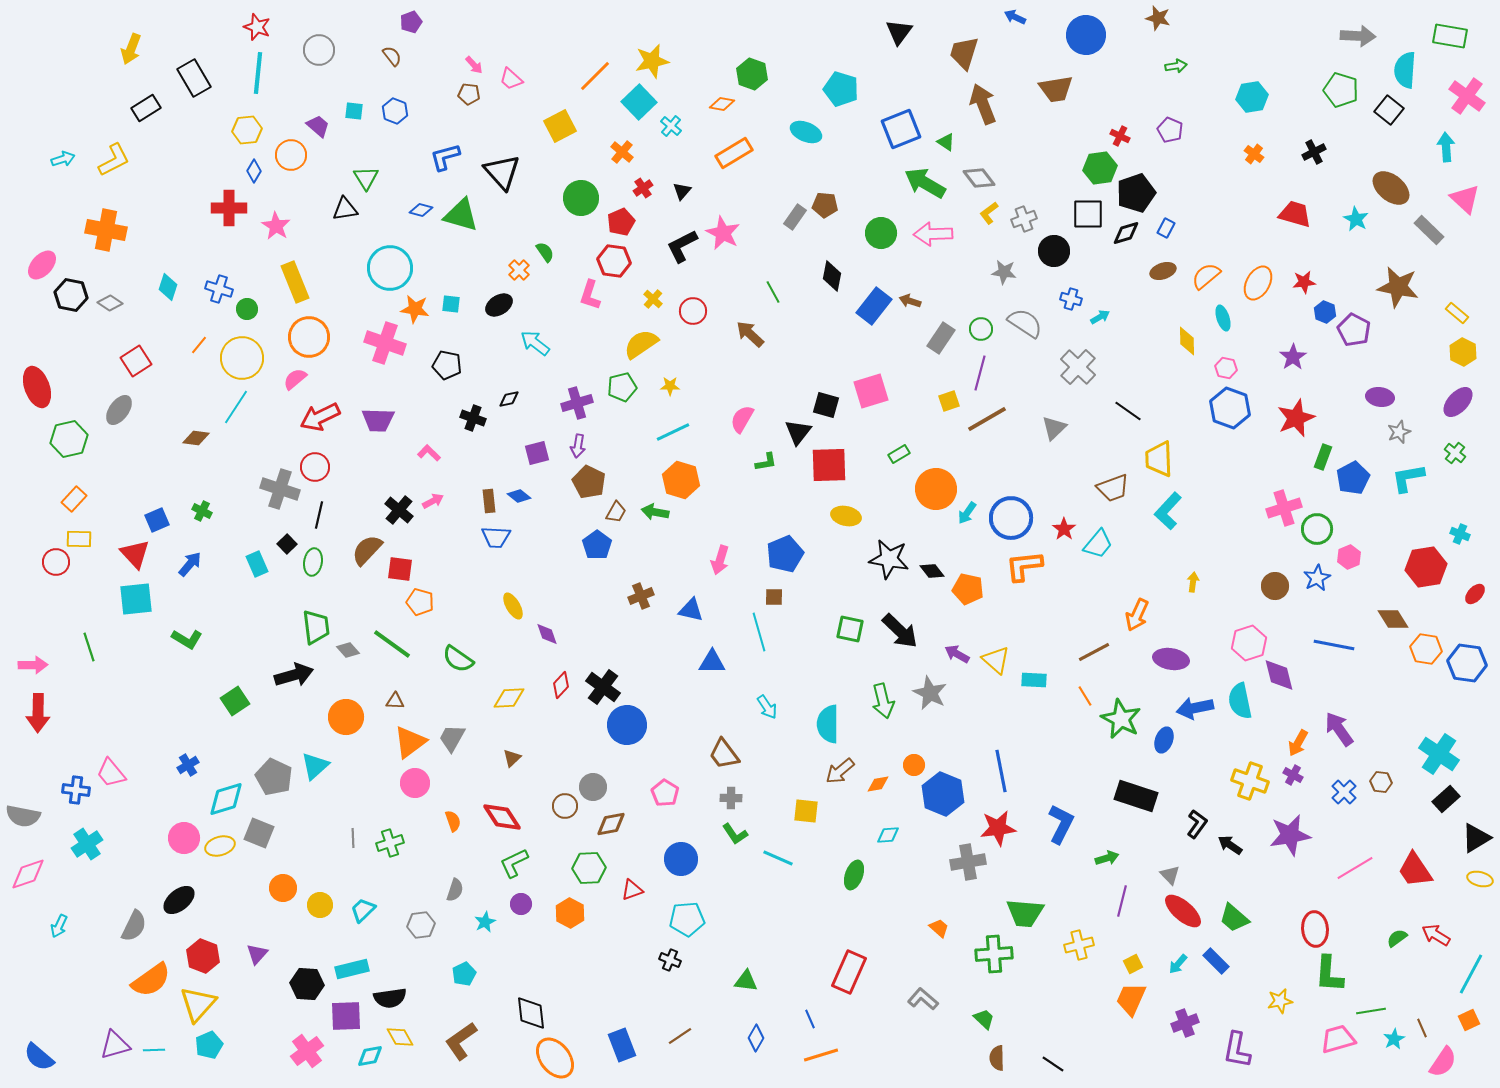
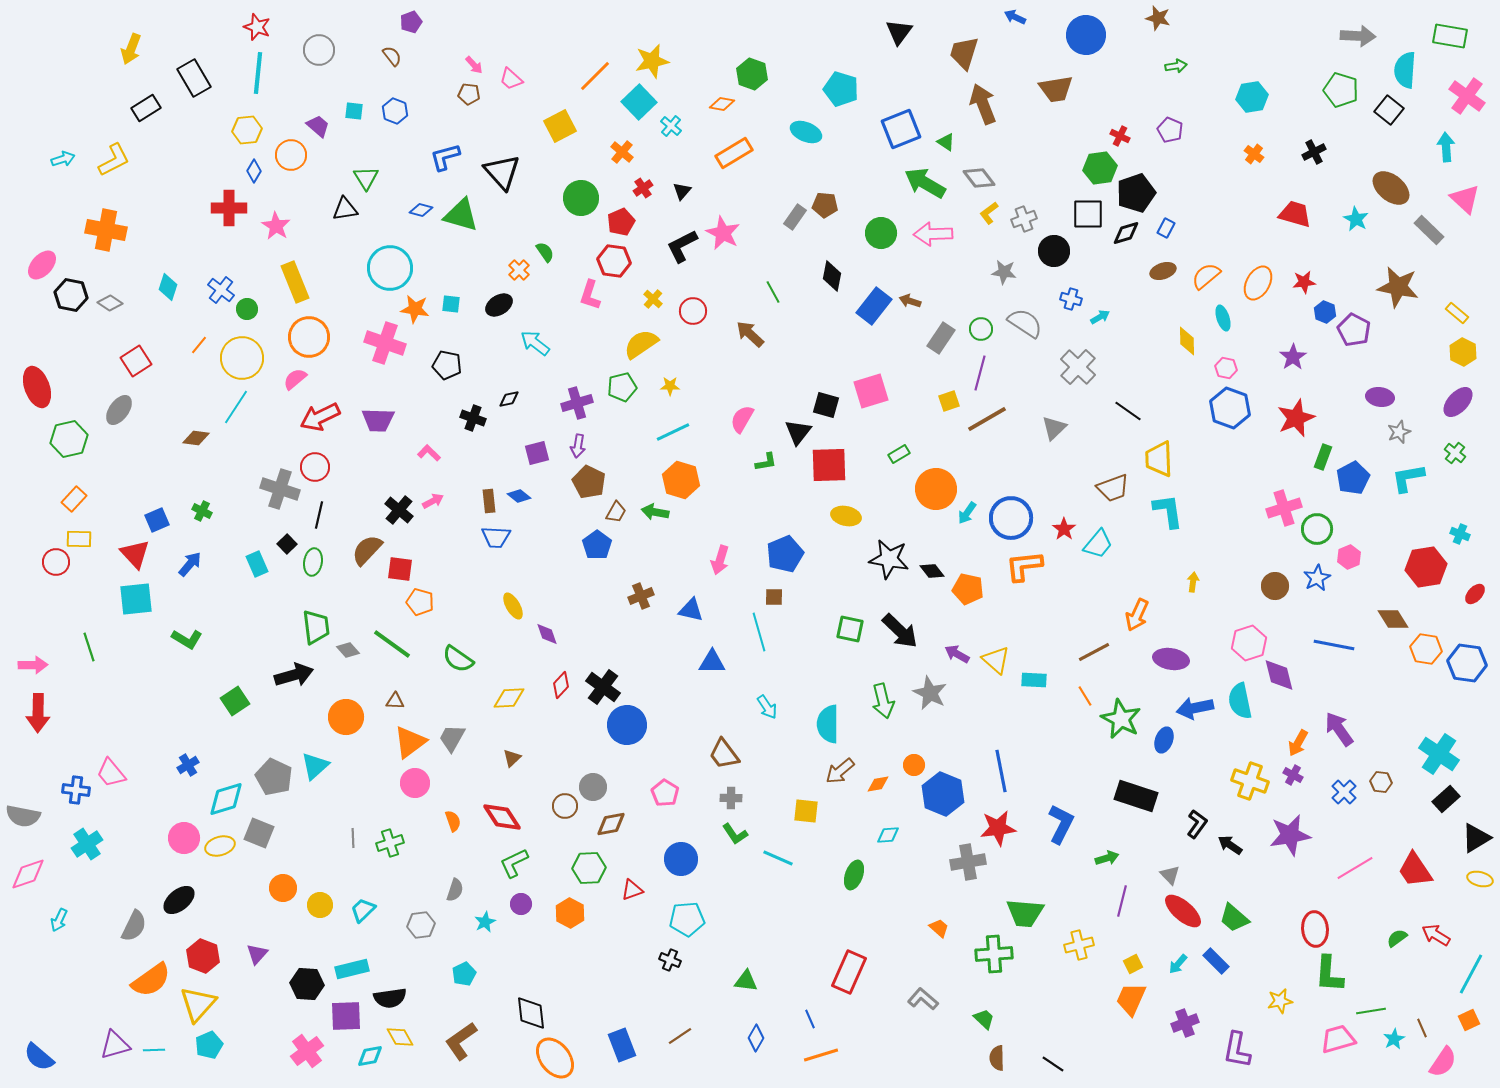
blue cross at (219, 289): moved 2 px right, 1 px down; rotated 20 degrees clockwise
cyan L-shape at (1168, 511): rotated 129 degrees clockwise
cyan arrow at (59, 926): moved 6 px up
